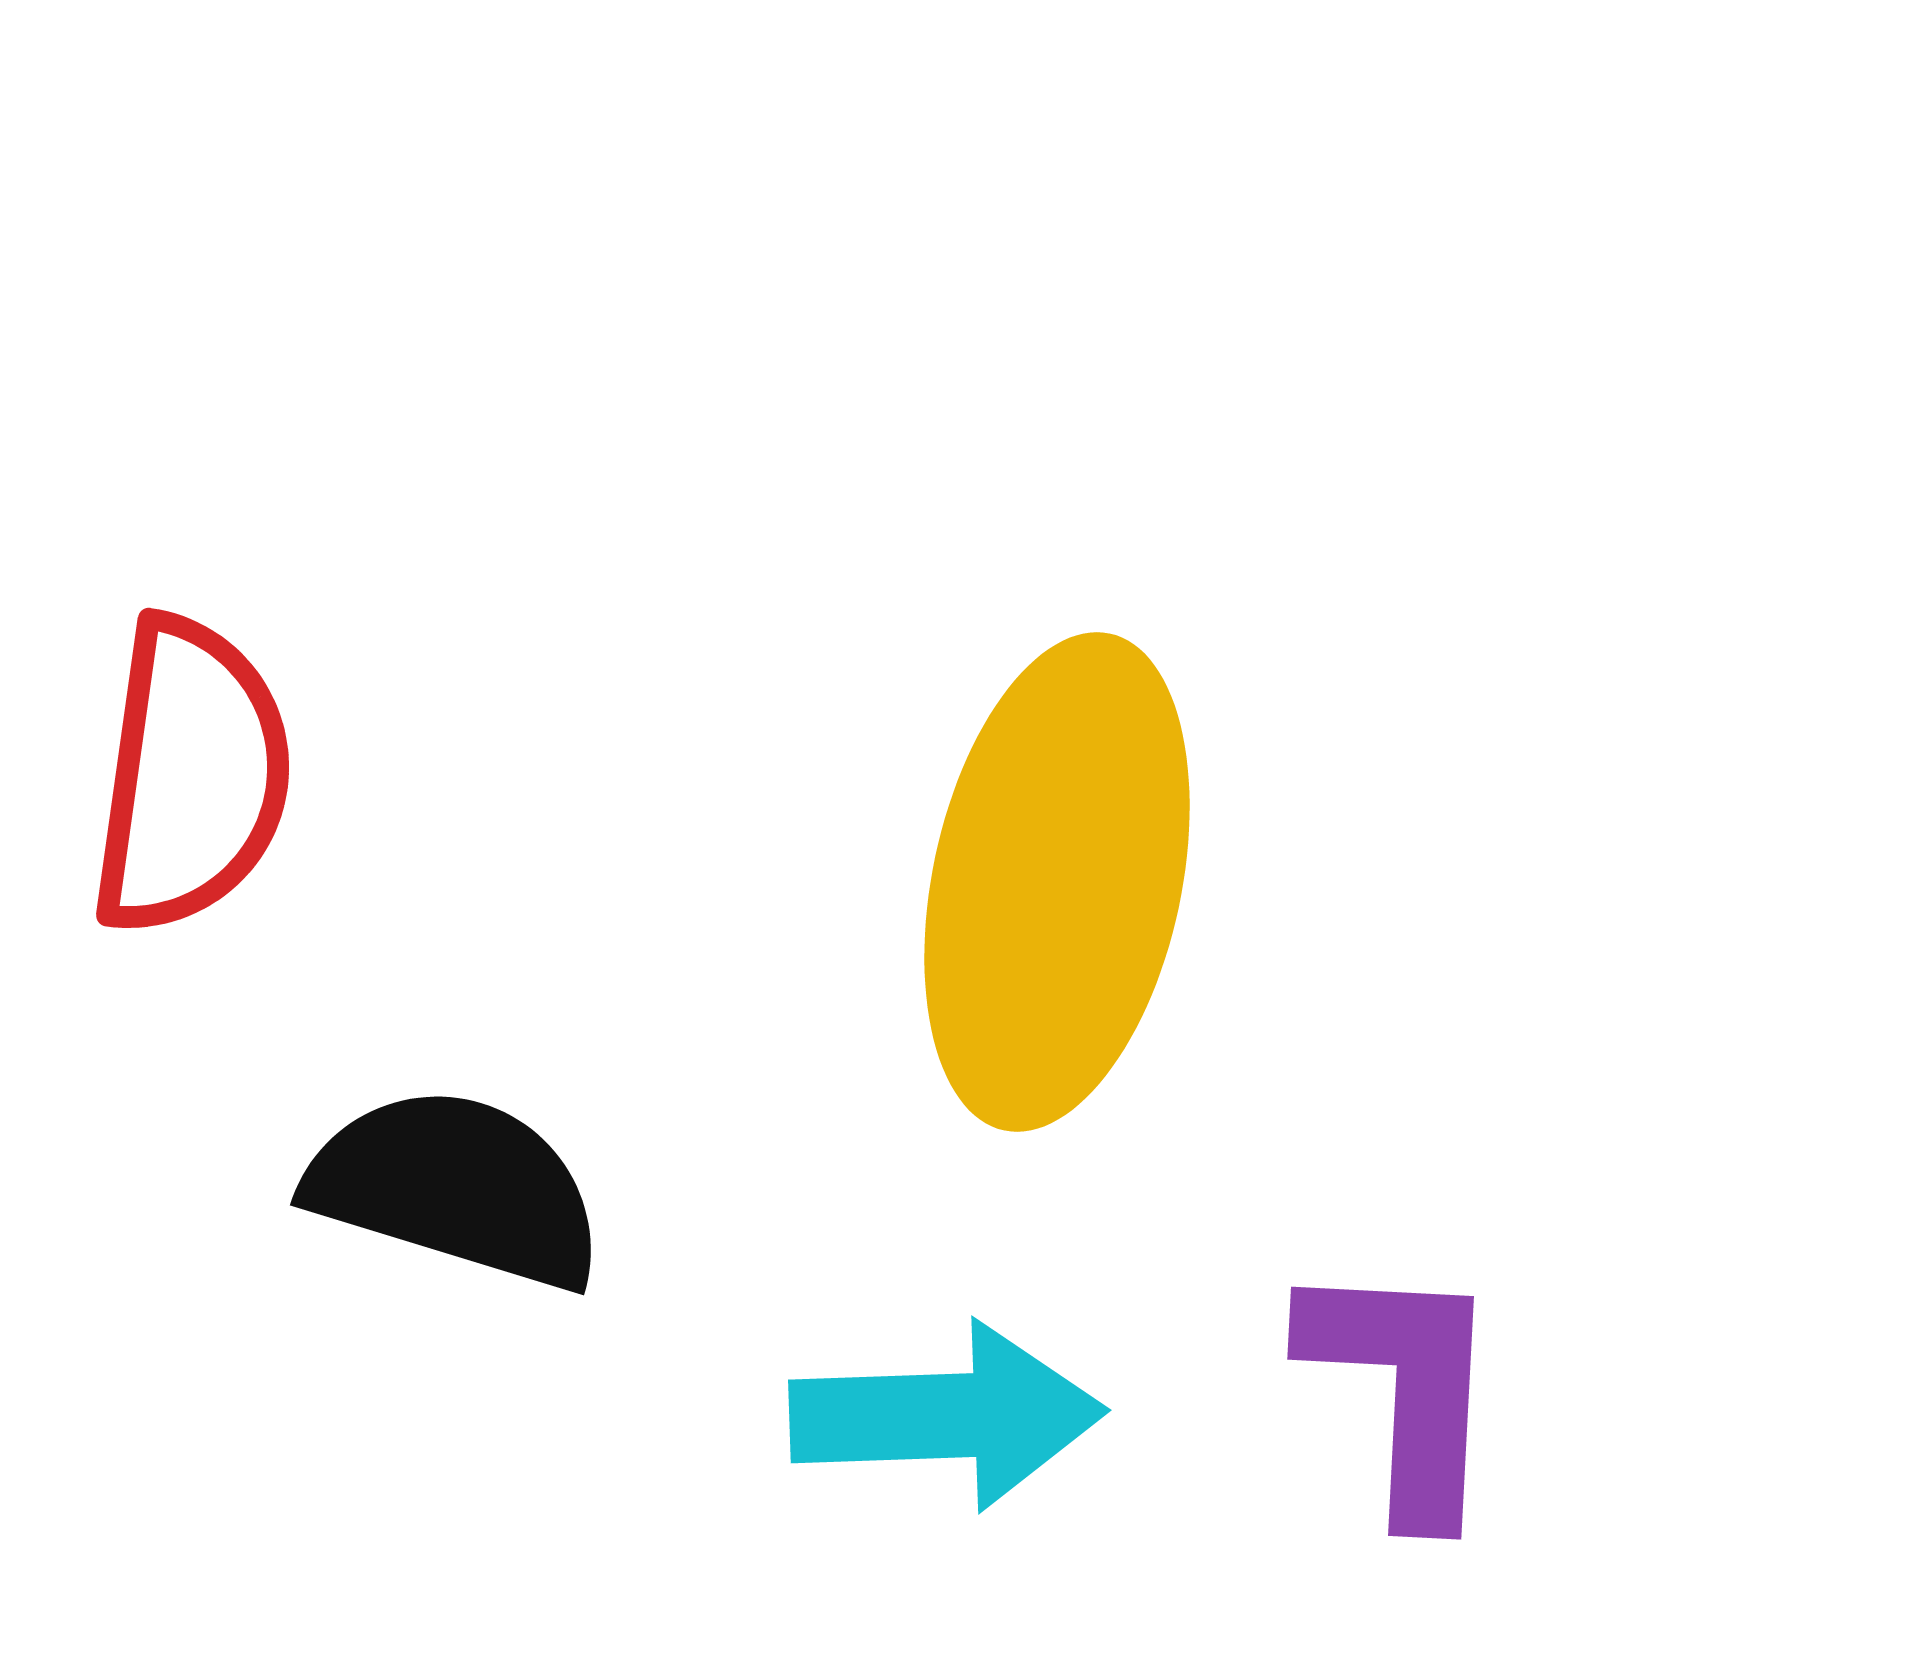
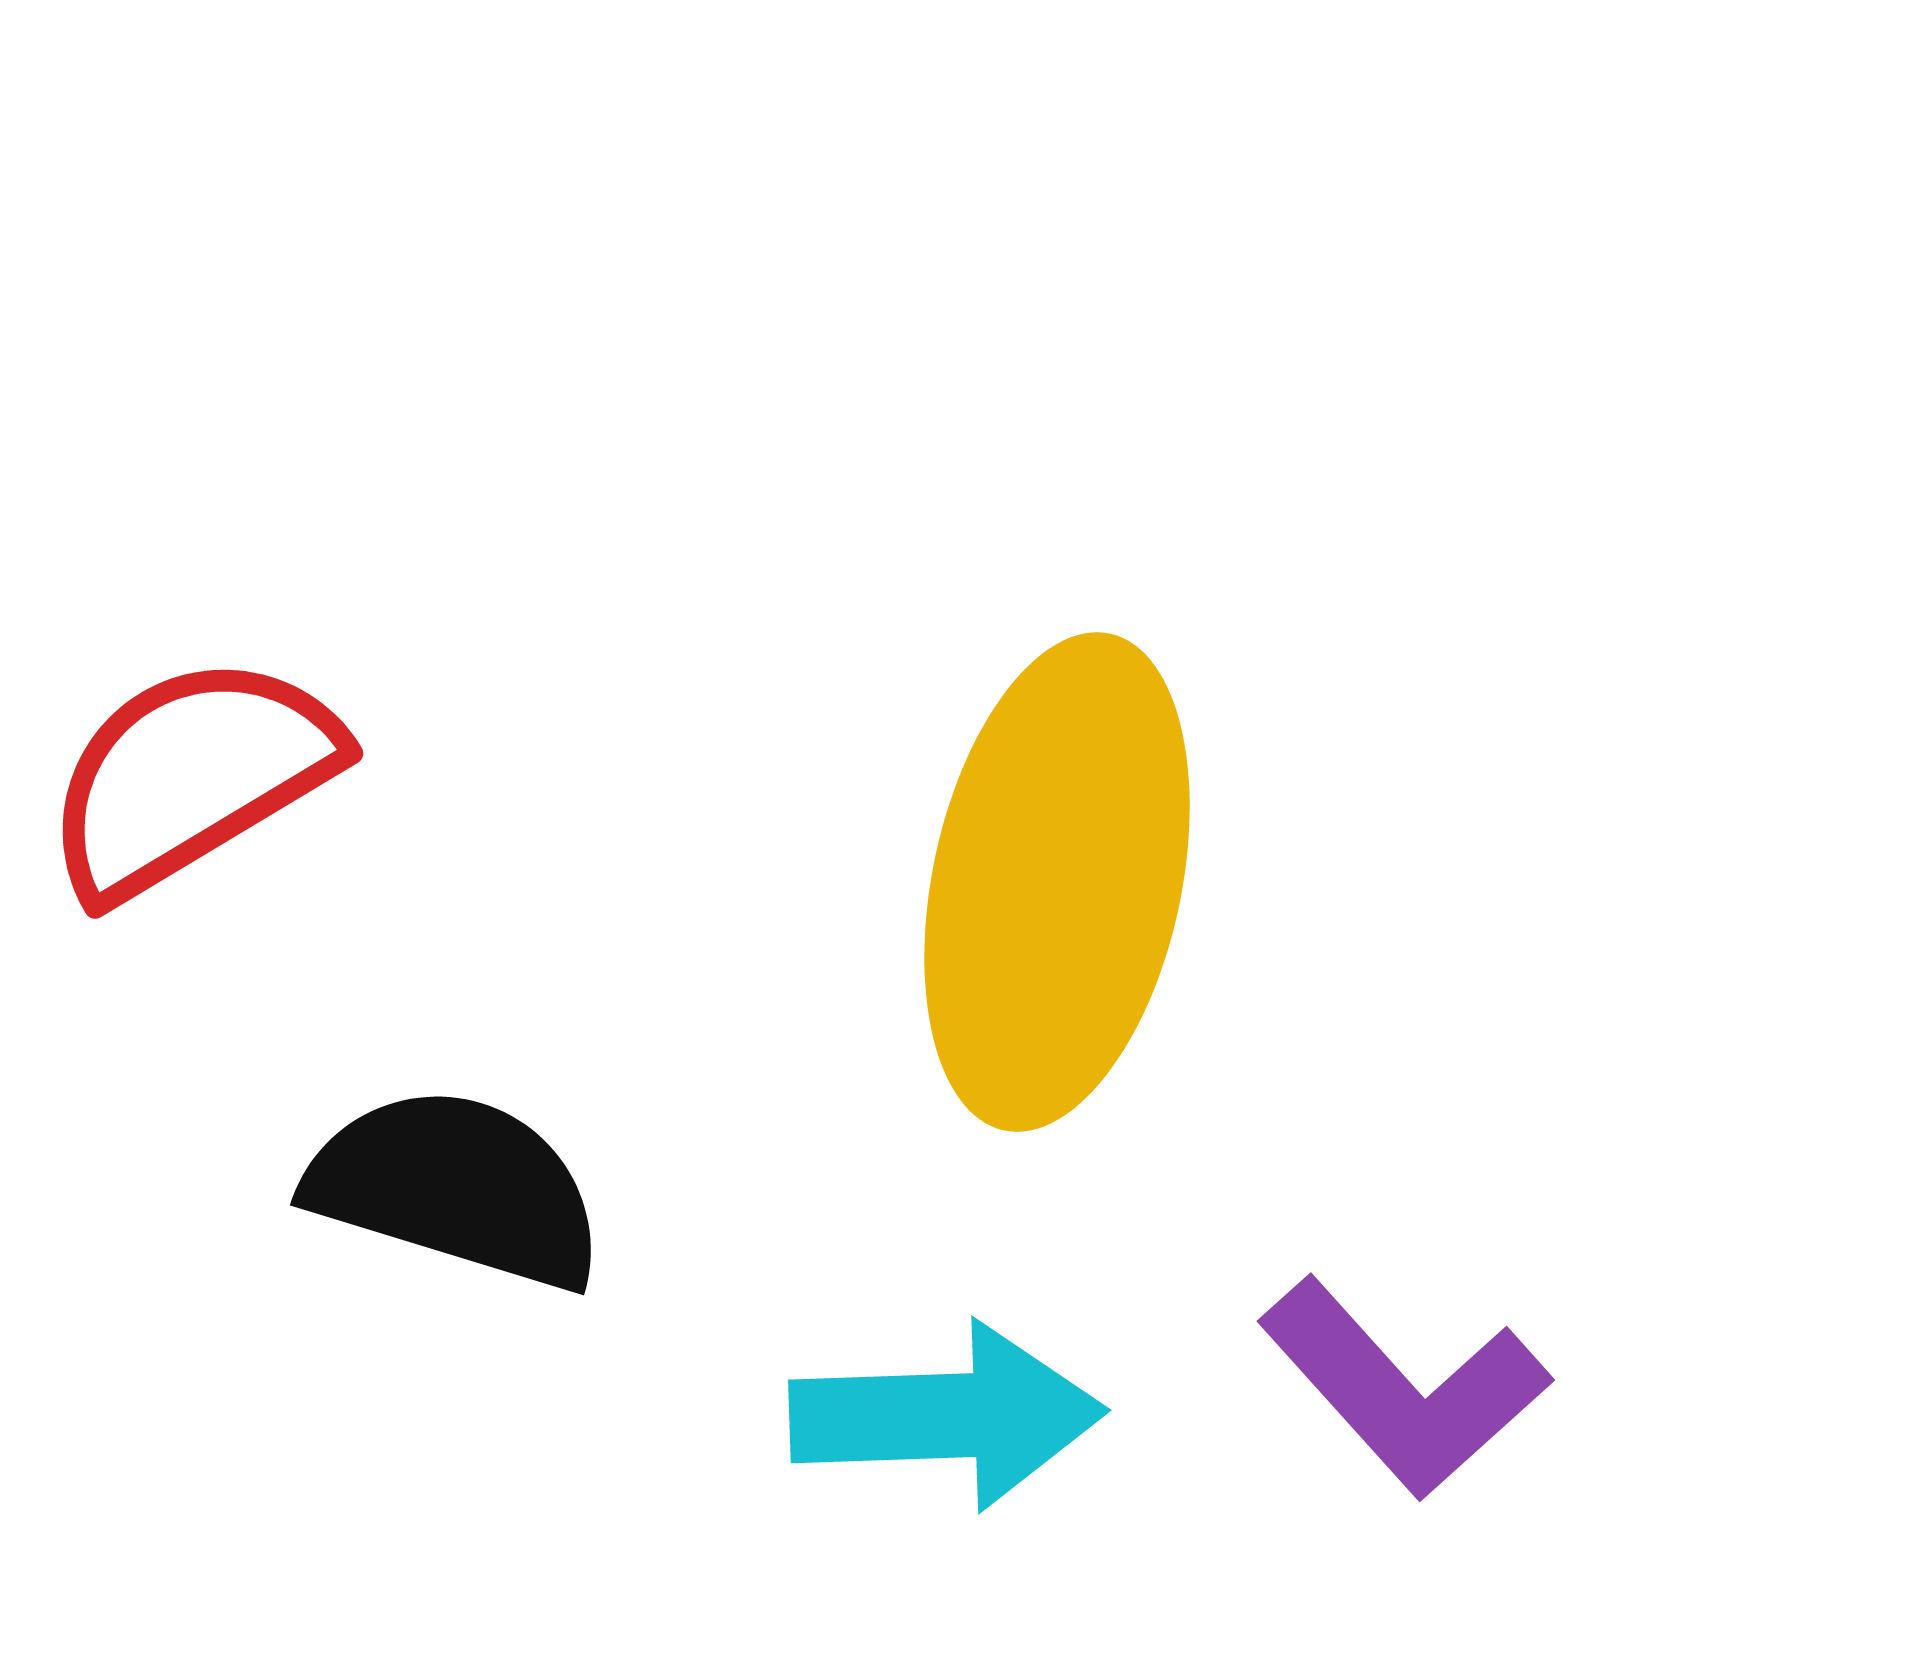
red semicircle: rotated 129 degrees counterclockwise
purple L-shape: rotated 135 degrees clockwise
